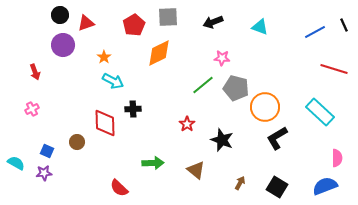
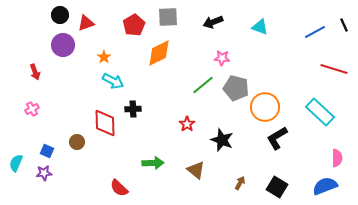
cyan semicircle: rotated 96 degrees counterclockwise
